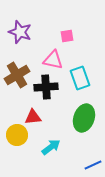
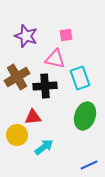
purple star: moved 6 px right, 4 px down
pink square: moved 1 px left, 1 px up
pink triangle: moved 2 px right, 1 px up
brown cross: moved 2 px down
black cross: moved 1 px left, 1 px up
green ellipse: moved 1 px right, 2 px up
cyan arrow: moved 7 px left
blue line: moved 4 px left
